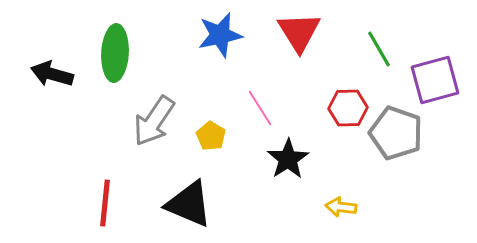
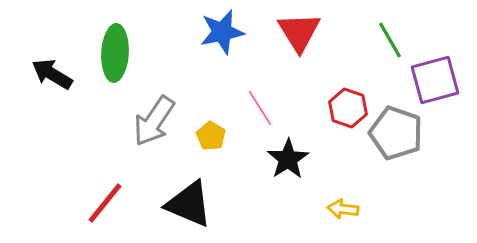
blue star: moved 2 px right, 3 px up
green line: moved 11 px right, 9 px up
black arrow: rotated 15 degrees clockwise
red hexagon: rotated 21 degrees clockwise
red line: rotated 33 degrees clockwise
yellow arrow: moved 2 px right, 2 px down
